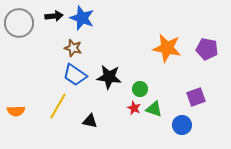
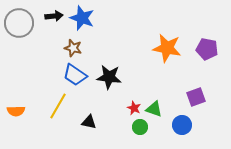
green circle: moved 38 px down
black triangle: moved 1 px left, 1 px down
